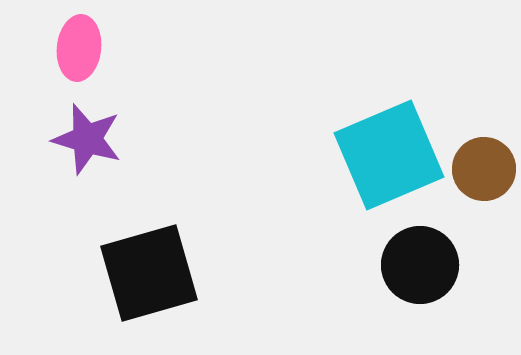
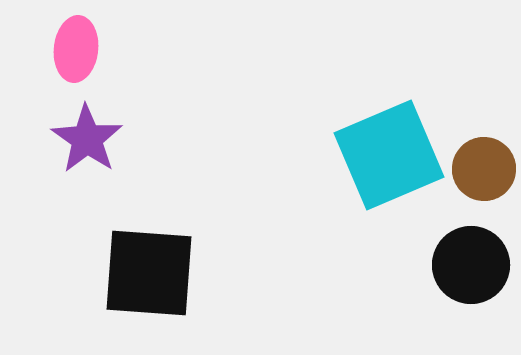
pink ellipse: moved 3 px left, 1 px down
purple star: rotated 18 degrees clockwise
black circle: moved 51 px right
black square: rotated 20 degrees clockwise
